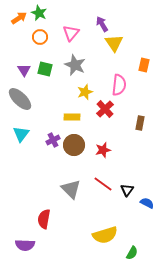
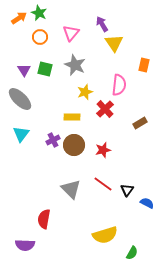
brown rectangle: rotated 48 degrees clockwise
